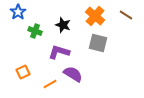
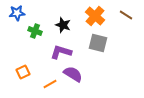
blue star: moved 1 px left, 1 px down; rotated 28 degrees clockwise
purple L-shape: moved 2 px right
